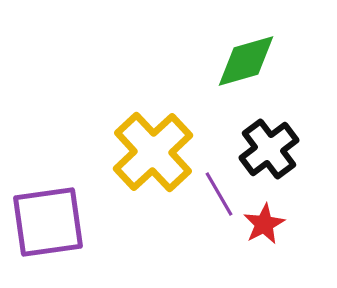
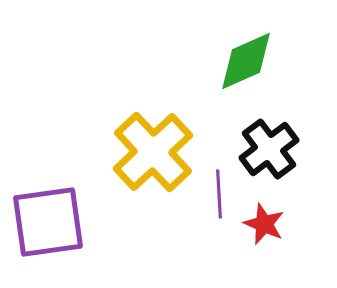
green diamond: rotated 8 degrees counterclockwise
purple line: rotated 27 degrees clockwise
red star: rotated 21 degrees counterclockwise
